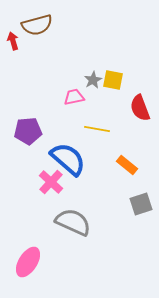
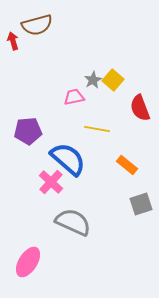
yellow square: rotated 30 degrees clockwise
